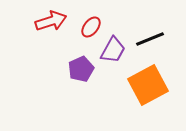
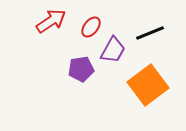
red arrow: rotated 16 degrees counterclockwise
black line: moved 6 px up
purple pentagon: rotated 15 degrees clockwise
orange square: rotated 9 degrees counterclockwise
